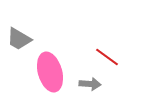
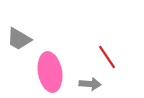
red line: rotated 20 degrees clockwise
pink ellipse: rotated 6 degrees clockwise
